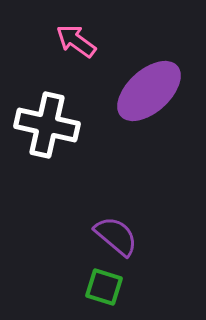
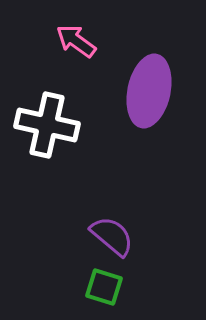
purple ellipse: rotated 36 degrees counterclockwise
purple semicircle: moved 4 px left
